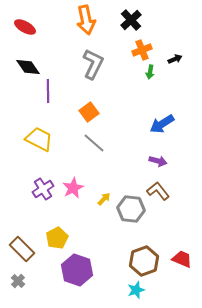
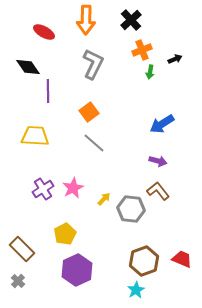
orange arrow: rotated 12 degrees clockwise
red ellipse: moved 19 px right, 5 px down
yellow trapezoid: moved 4 px left, 3 px up; rotated 24 degrees counterclockwise
yellow pentagon: moved 8 px right, 4 px up
purple hexagon: rotated 16 degrees clockwise
cyan star: rotated 12 degrees counterclockwise
